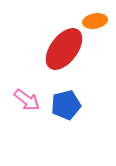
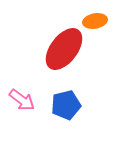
pink arrow: moved 5 px left
